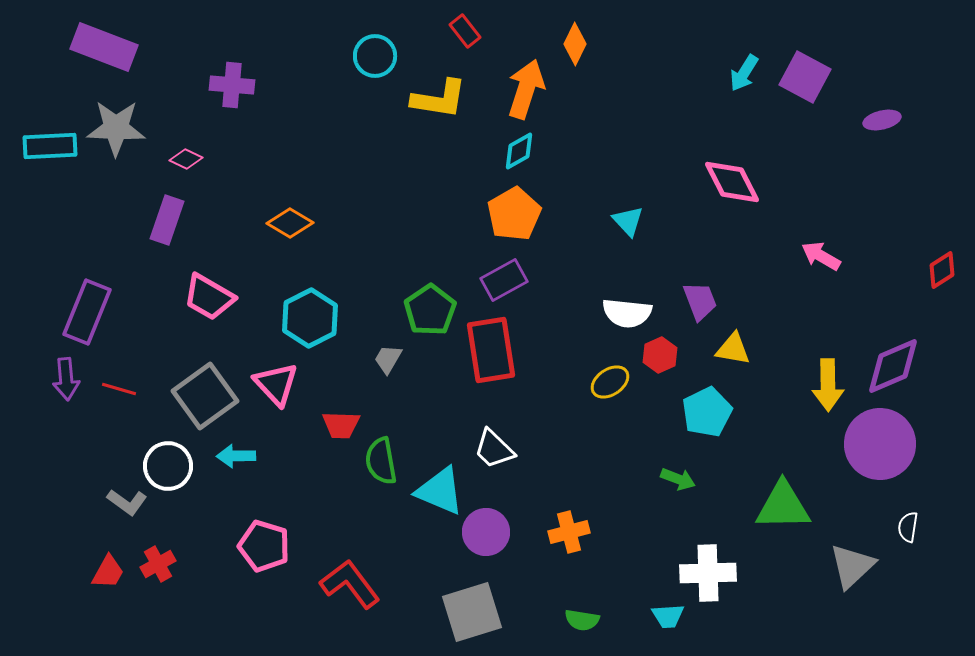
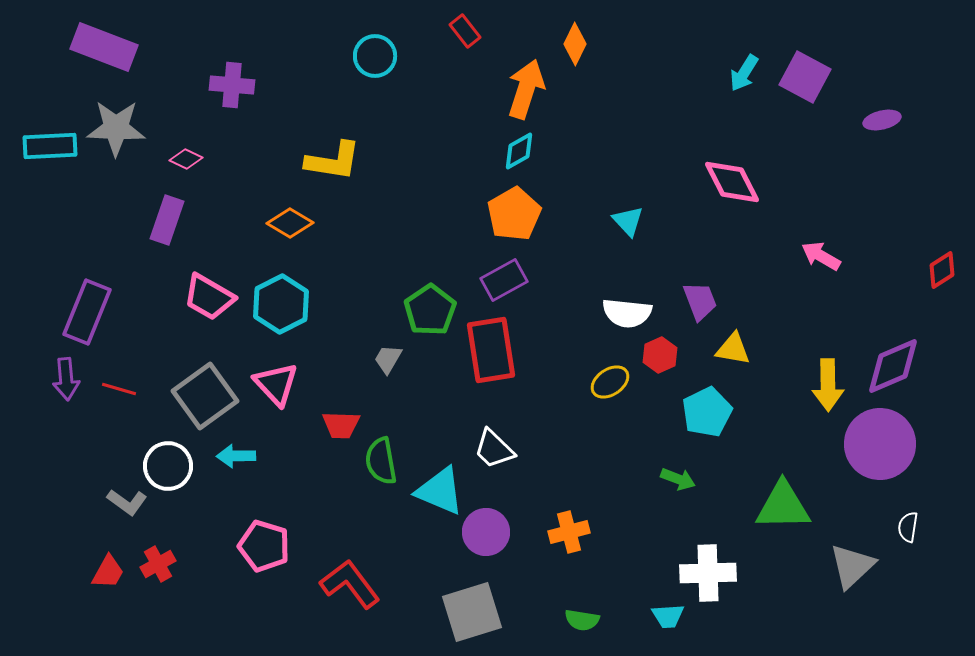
yellow L-shape at (439, 99): moved 106 px left, 62 px down
cyan hexagon at (310, 318): moved 29 px left, 14 px up
